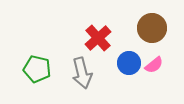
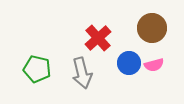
pink semicircle: rotated 24 degrees clockwise
